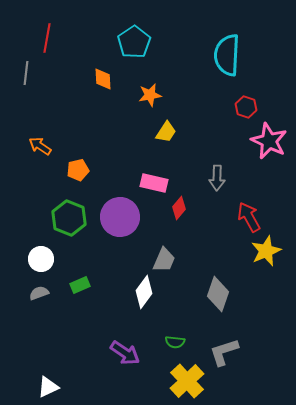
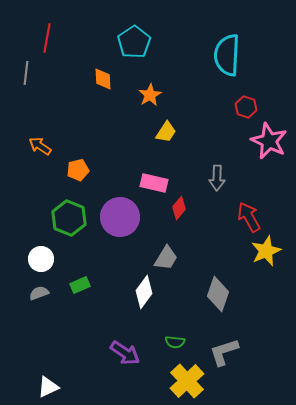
orange star: rotated 20 degrees counterclockwise
gray trapezoid: moved 2 px right, 2 px up; rotated 8 degrees clockwise
